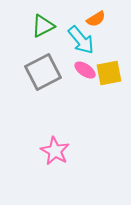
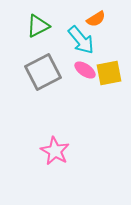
green triangle: moved 5 px left
